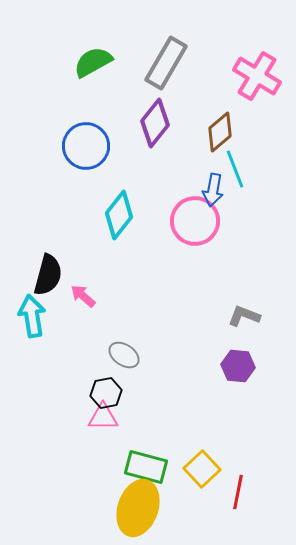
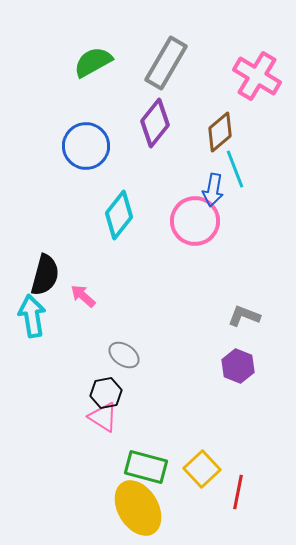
black semicircle: moved 3 px left
purple hexagon: rotated 16 degrees clockwise
pink triangle: rotated 32 degrees clockwise
yellow ellipse: rotated 50 degrees counterclockwise
